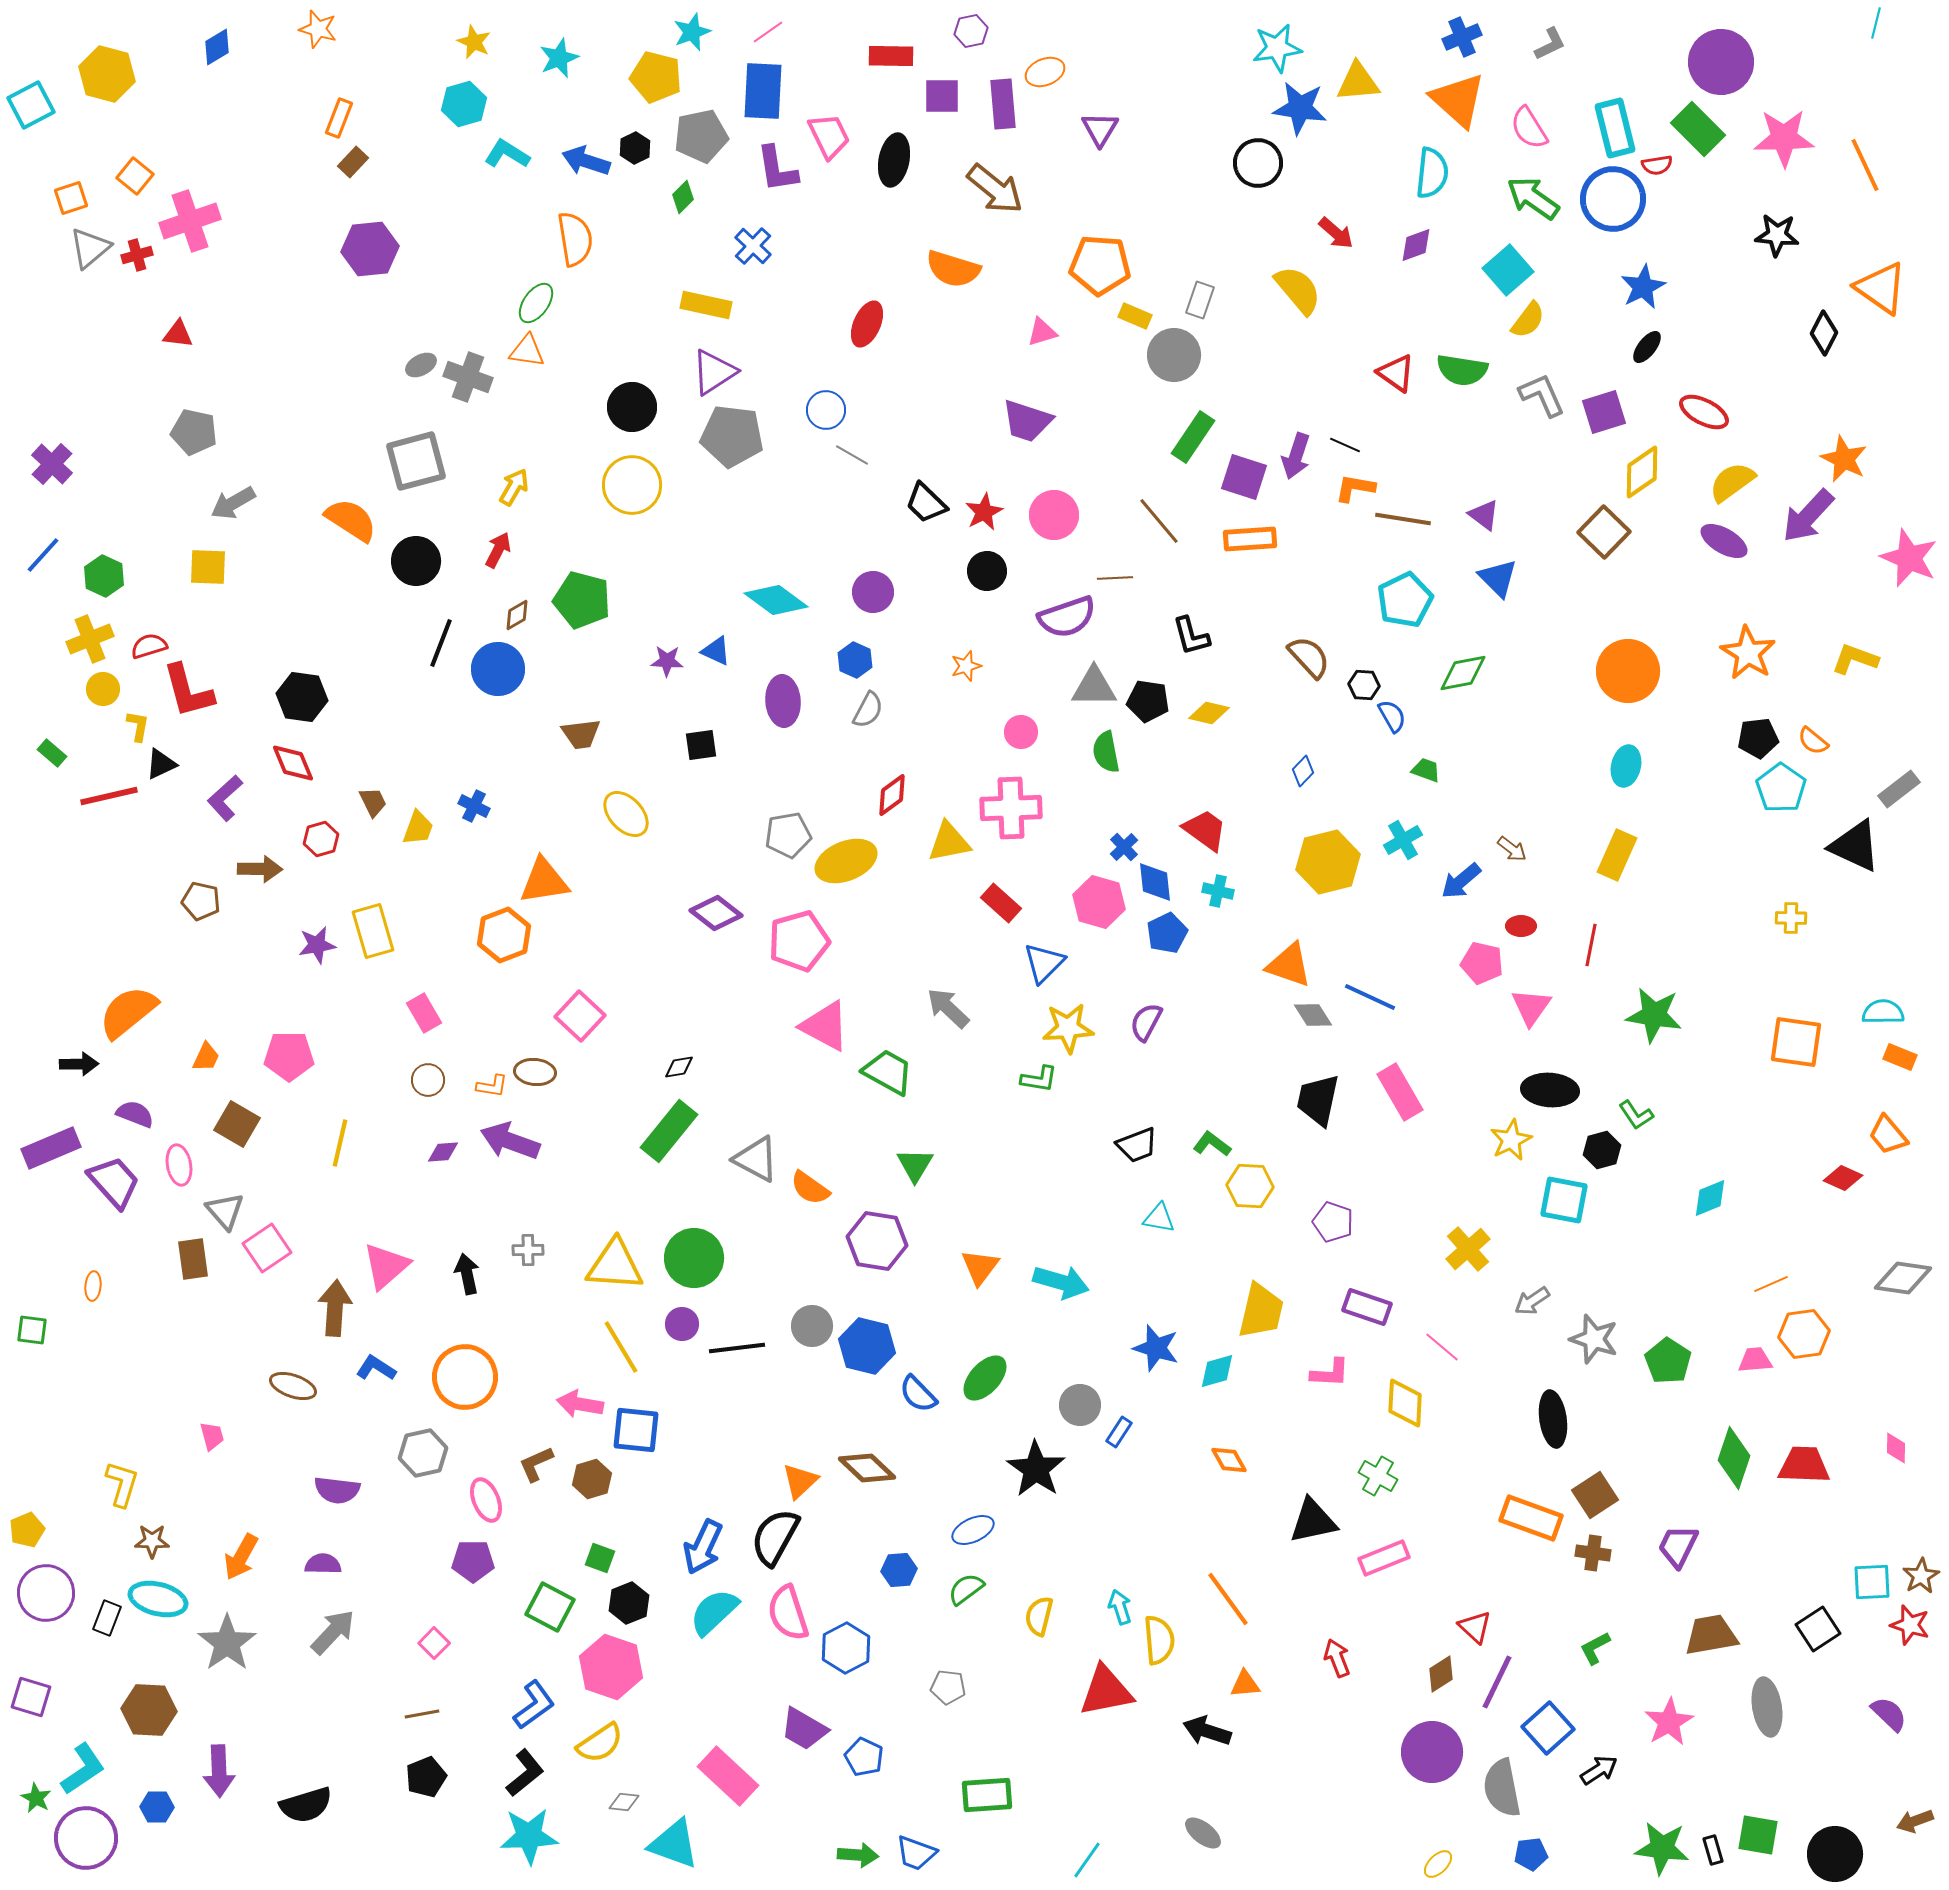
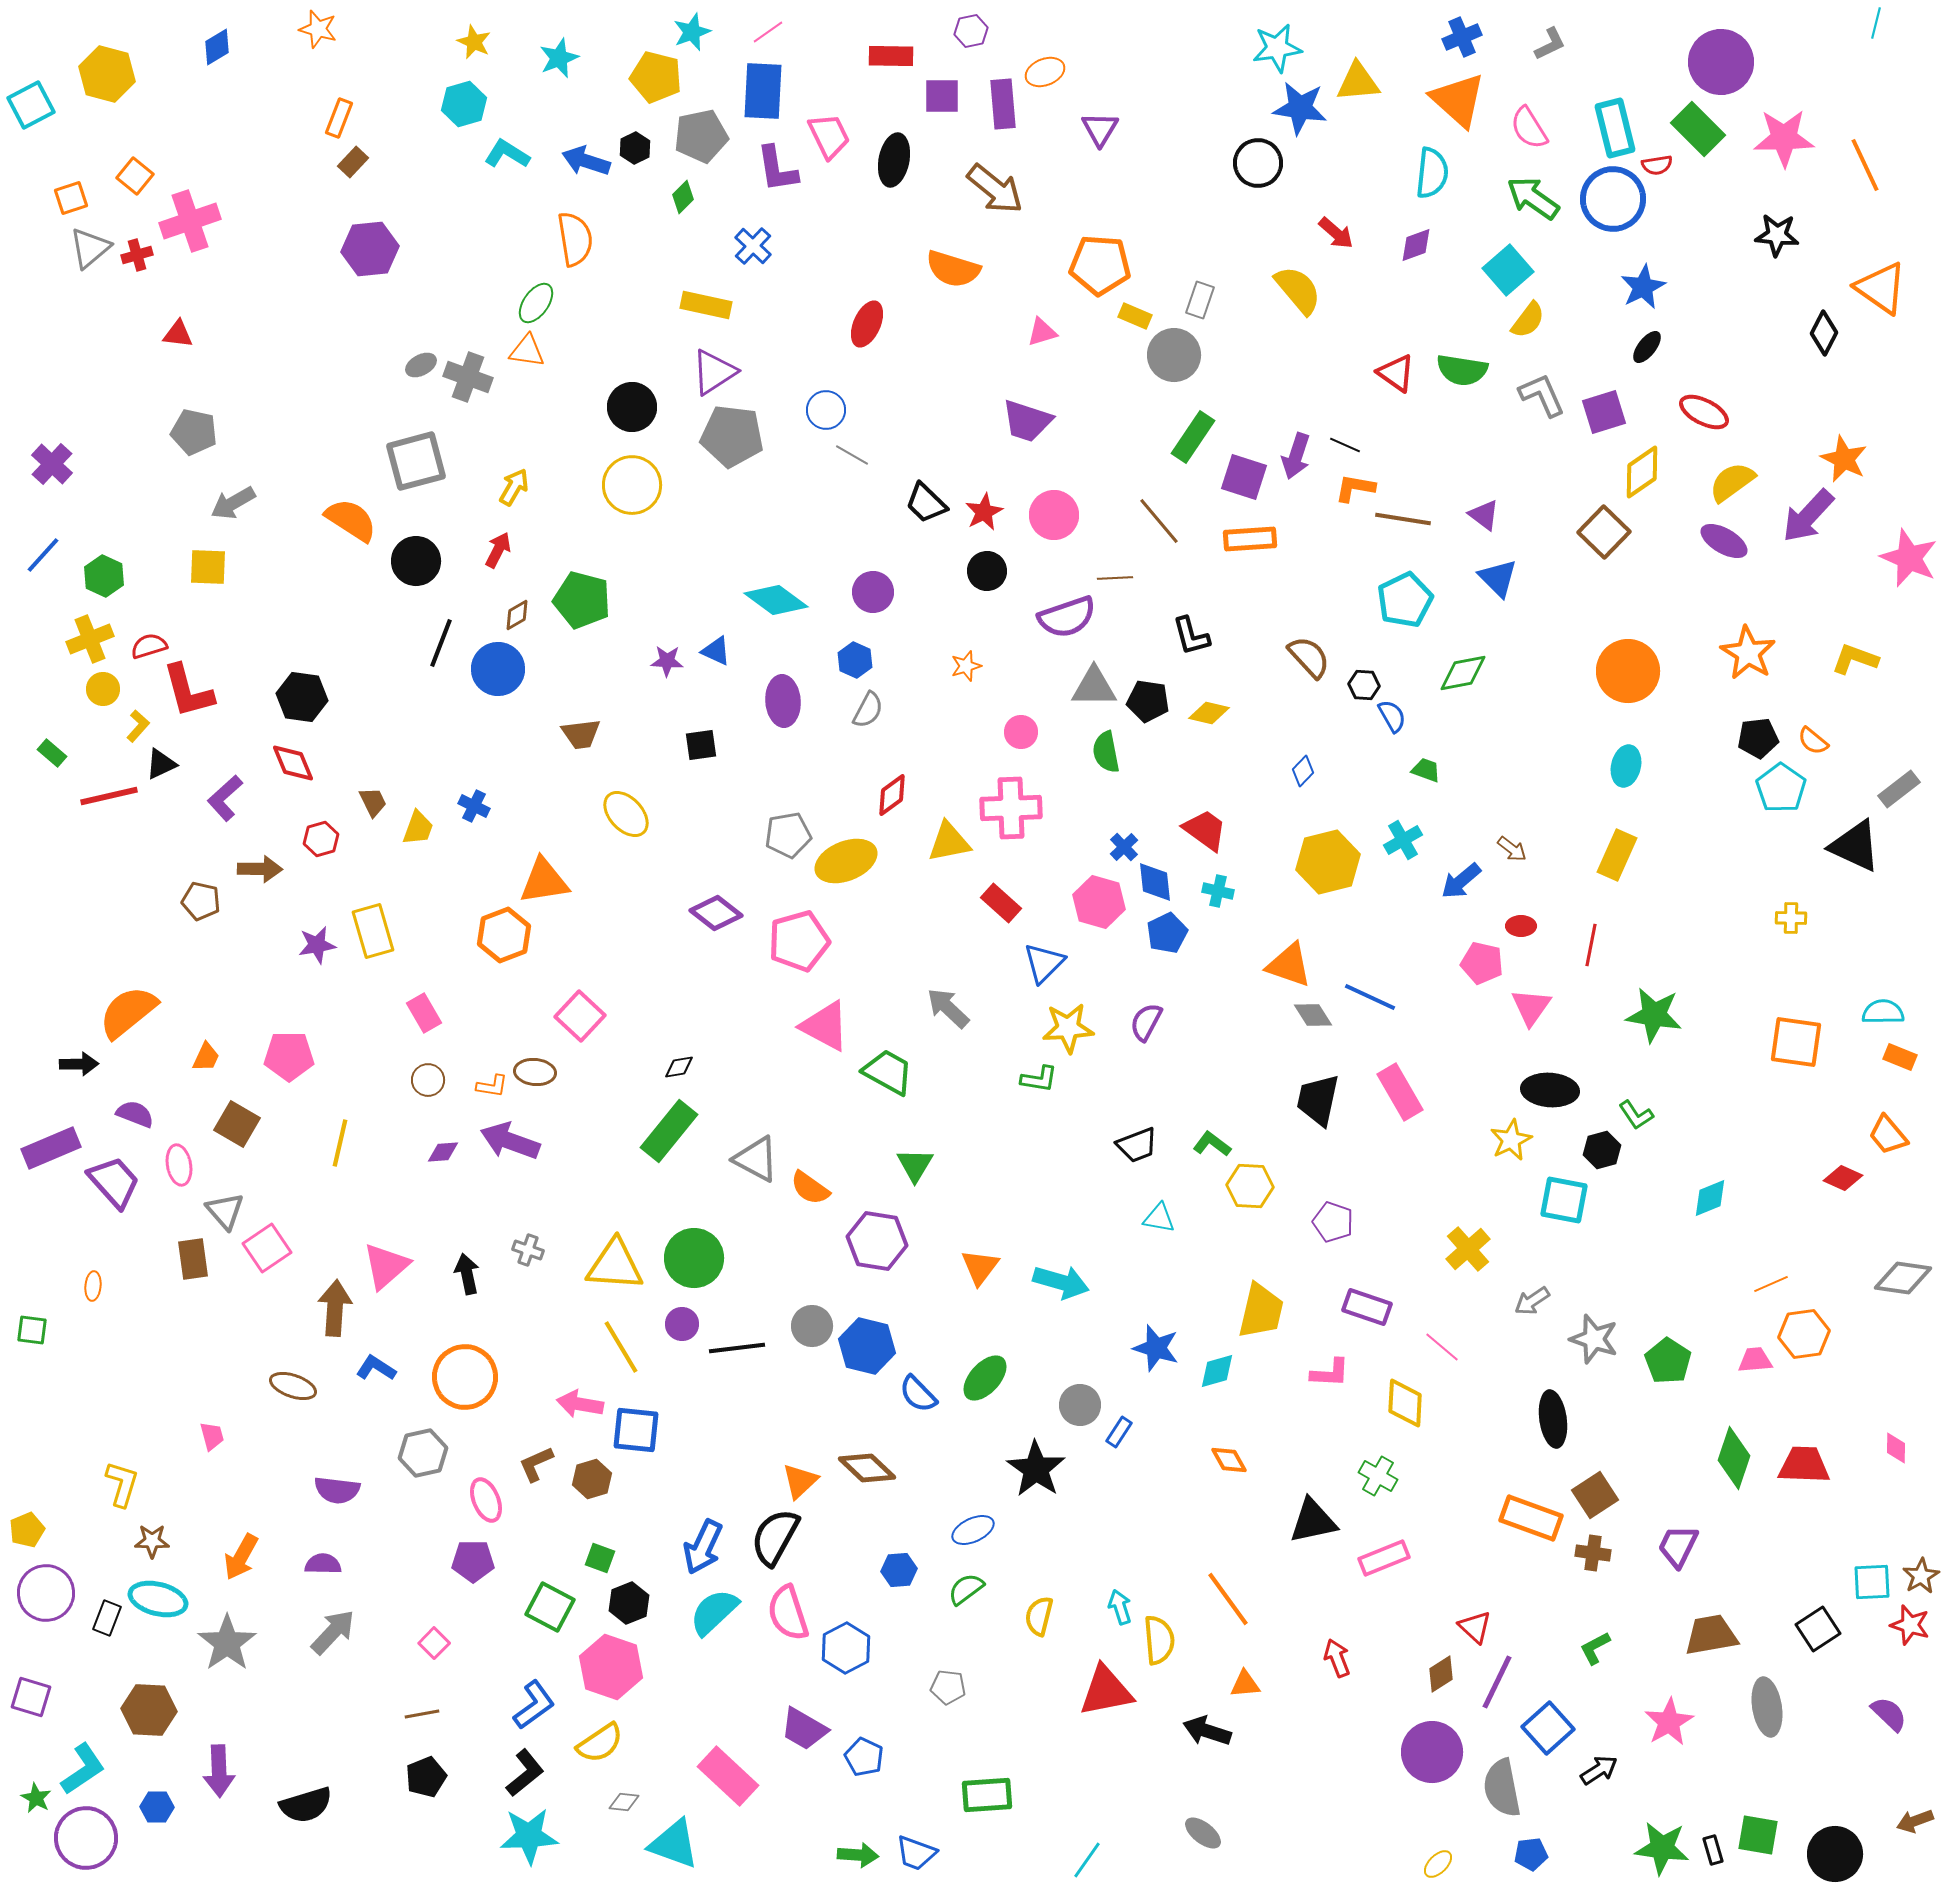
yellow L-shape at (138, 726): rotated 32 degrees clockwise
gray cross at (528, 1250): rotated 20 degrees clockwise
